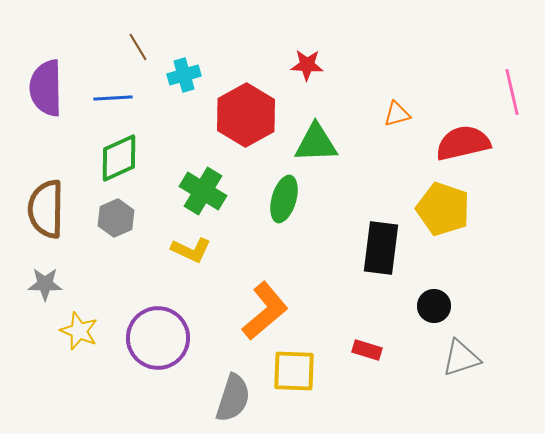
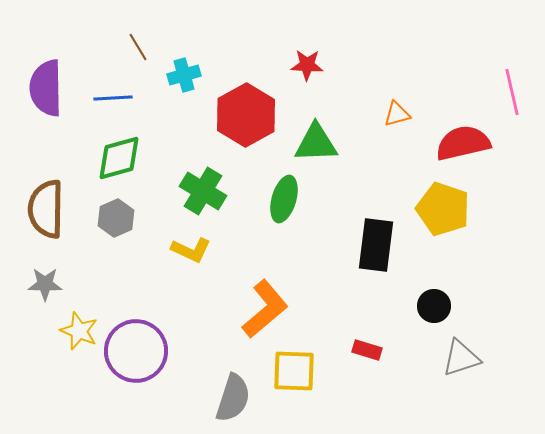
green diamond: rotated 9 degrees clockwise
black rectangle: moved 5 px left, 3 px up
orange L-shape: moved 2 px up
purple circle: moved 22 px left, 13 px down
